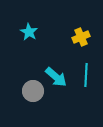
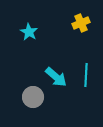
yellow cross: moved 14 px up
gray circle: moved 6 px down
